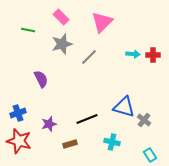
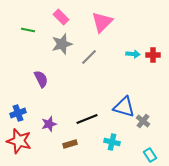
gray cross: moved 1 px left, 1 px down
